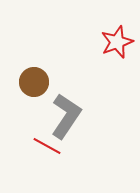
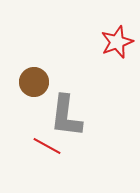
gray L-shape: rotated 153 degrees clockwise
